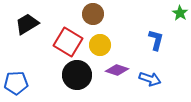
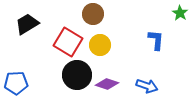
blue L-shape: rotated 10 degrees counterclockwise
purple diamond: moved 10 px left, 14 px down
blue arrow: moved 3 px left, 7 px down
